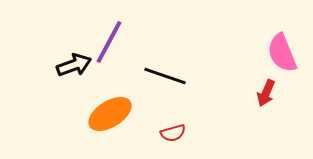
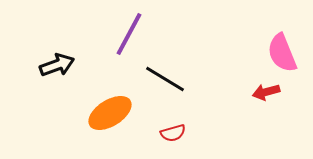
purple line: moved 20 px right, 8 px up
black arrow: moved 17 px left
black line: moved 3 px down; rotated 12 degrees clockwise
red arrow: moved 1 px up; rotated 52 degrees clockwise
orange ellipse: moved 1 px up
